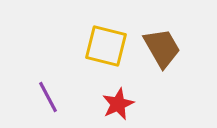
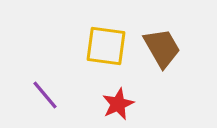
yellow square: rotated 6 degrees counterclockwise
purple line: moved 3 px left, 2 px up; rotated 12 degrees counterclockwise
